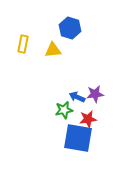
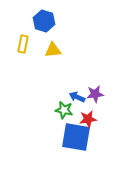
blue hexagon: moved 26 px left, 7 px up
green star: rotated 24 degrees clockwise
blue square: moved 2 px left, 1 px up
